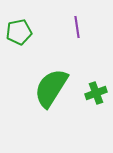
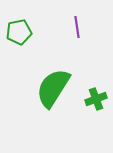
green semicircle: moved 2 px right
green cross: moved 6 px down
